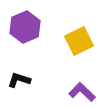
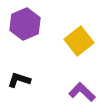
purple hexagon: moved 3 px up
yellow square: rotated 12 degrees counterclockwise
